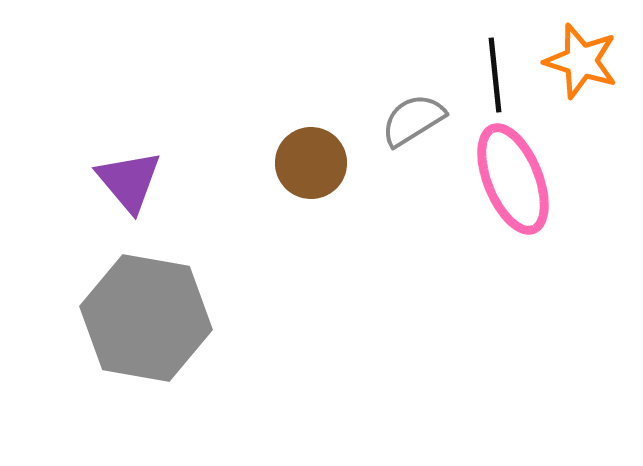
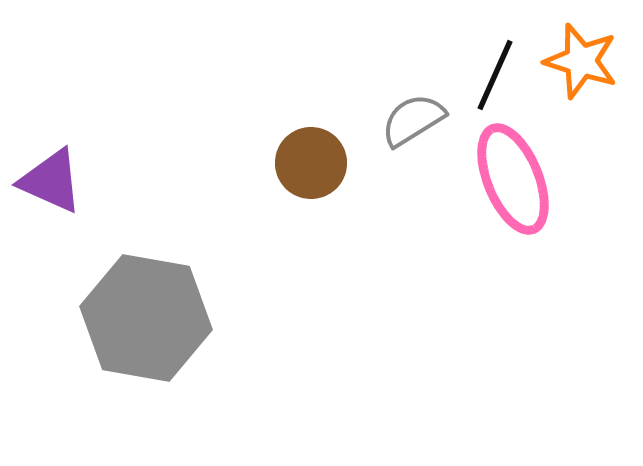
black line: rotated 30 degrees clockwise
purple triangle: moved 78 px left; rotated 26 degrees counterclockwise
